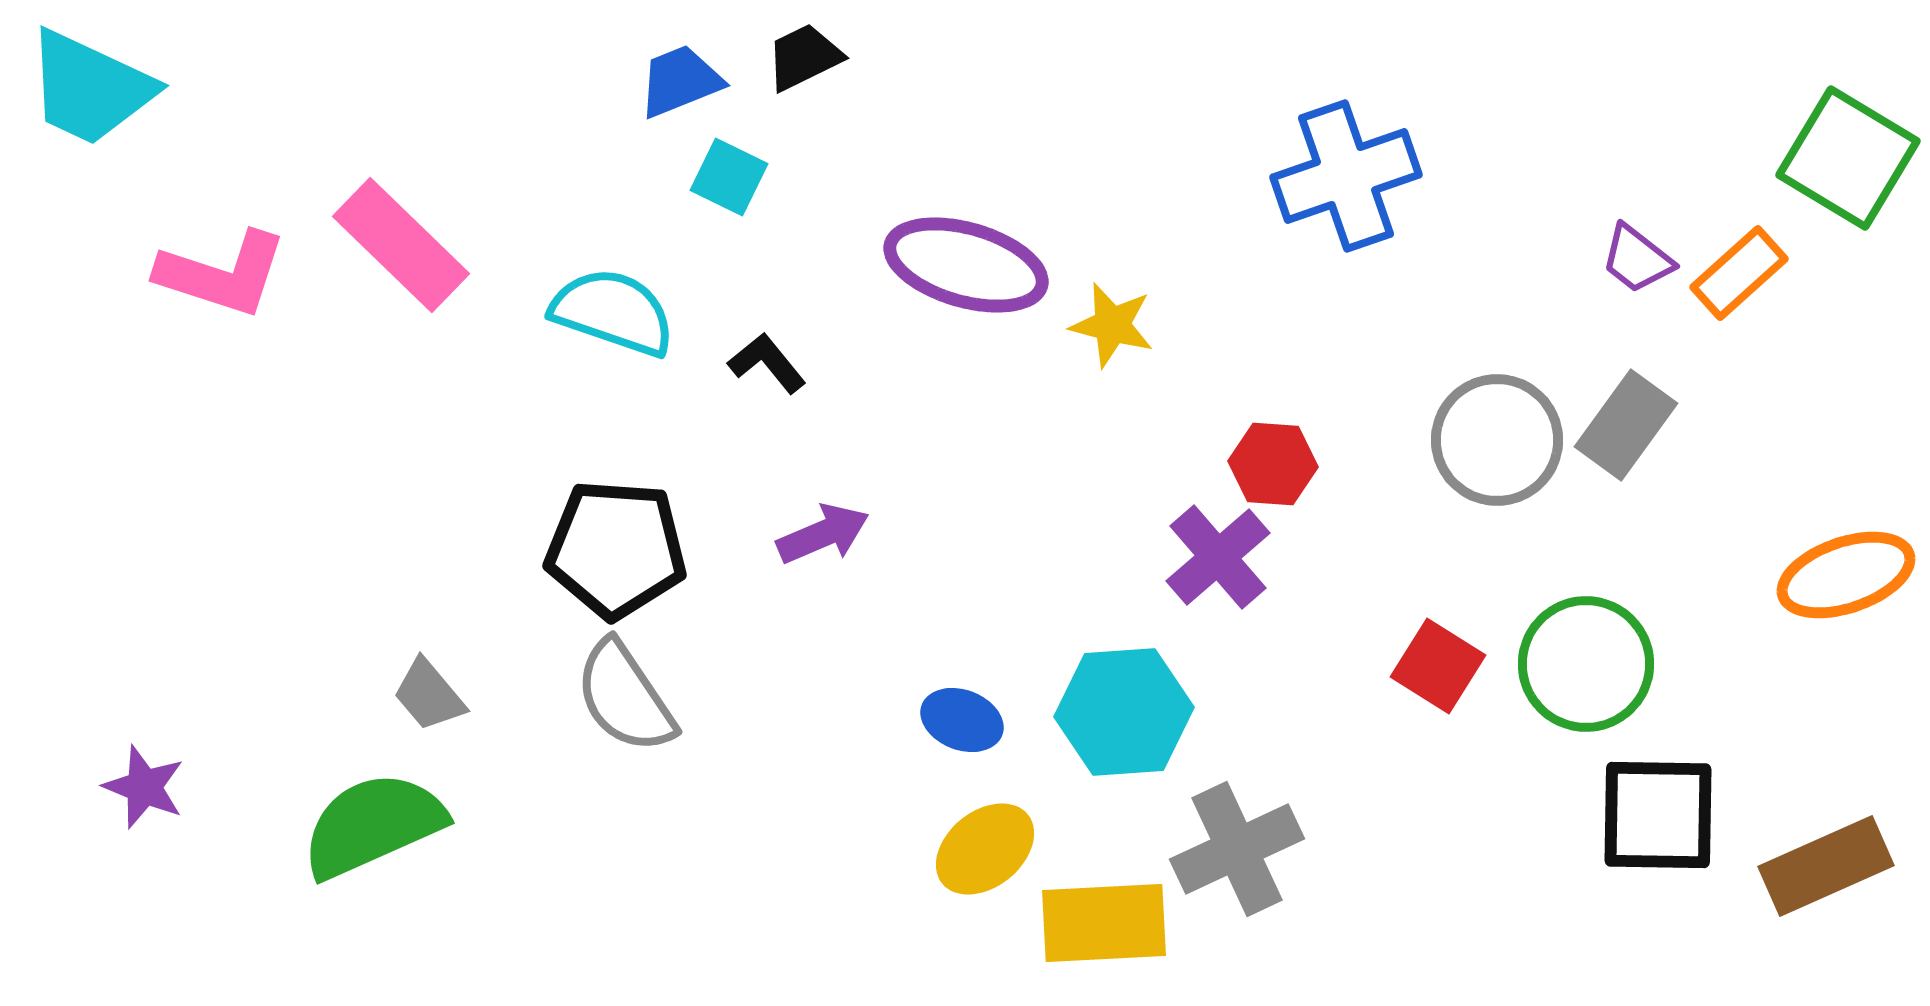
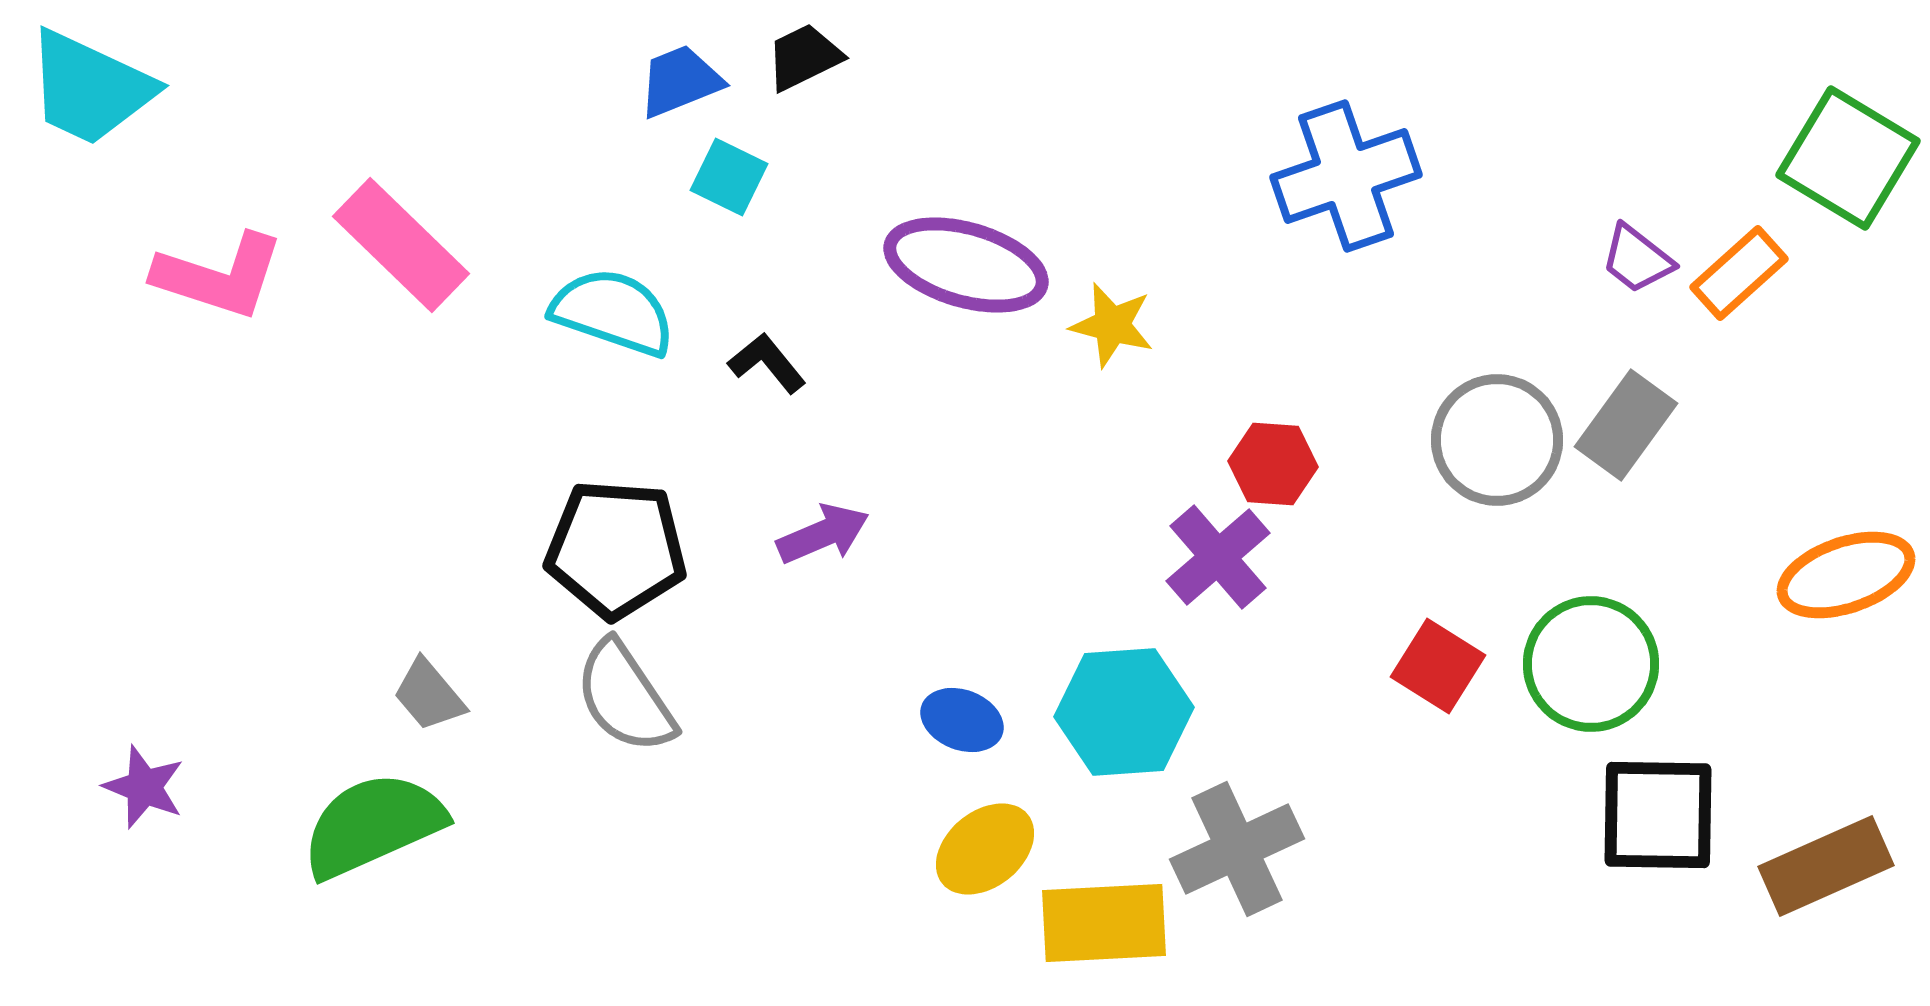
pink L-shape: moved 3 px left, 2 px down
green circle: moved 5 px right
